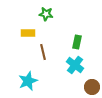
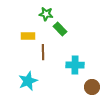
yellow rectangle: moved 3 px down
green rectangle: moved 17 px left, 13 px up; rotated 56 degrees counterclockwise
brown line: rotated 14 degrees clockwise
cyan cross: rotated 36 degrees counterclockwise
